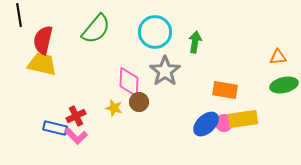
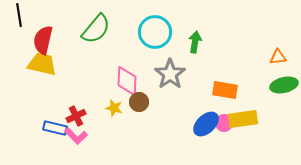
gray star: moved 5 px right, 3 px down
pink diamond: moved 2 px left, 1 px up
